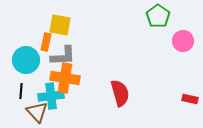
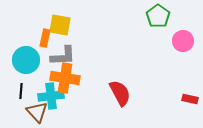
orange rectangle: moved 1 px left, 4 px up
red semicircle: rotated 12 degrees counterclockwise
